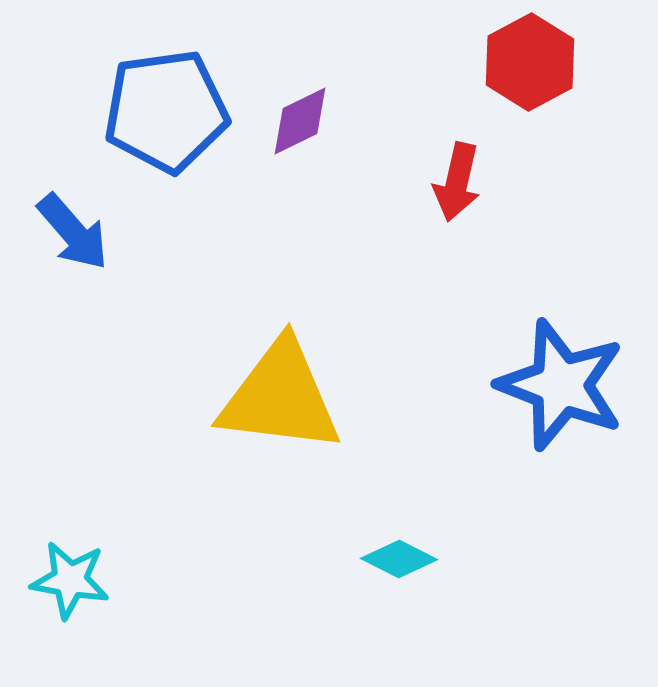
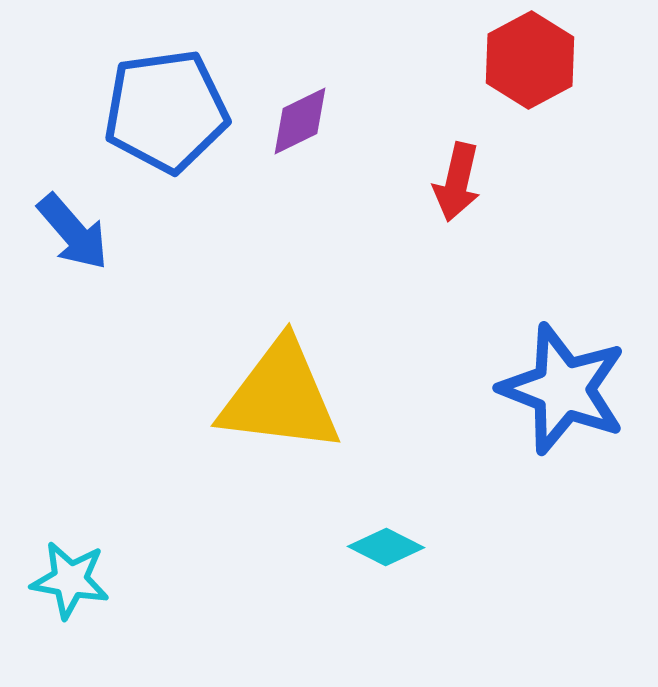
red hexagon: moved 2 px up
blue star: moved 2 px right, 4 px down
cyan diamond: moved 13 px left, 12 px up
